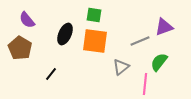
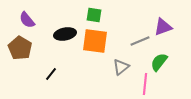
purple triangle: moved 1 px left
black ellipse: rotated 55 degrees clockwise
